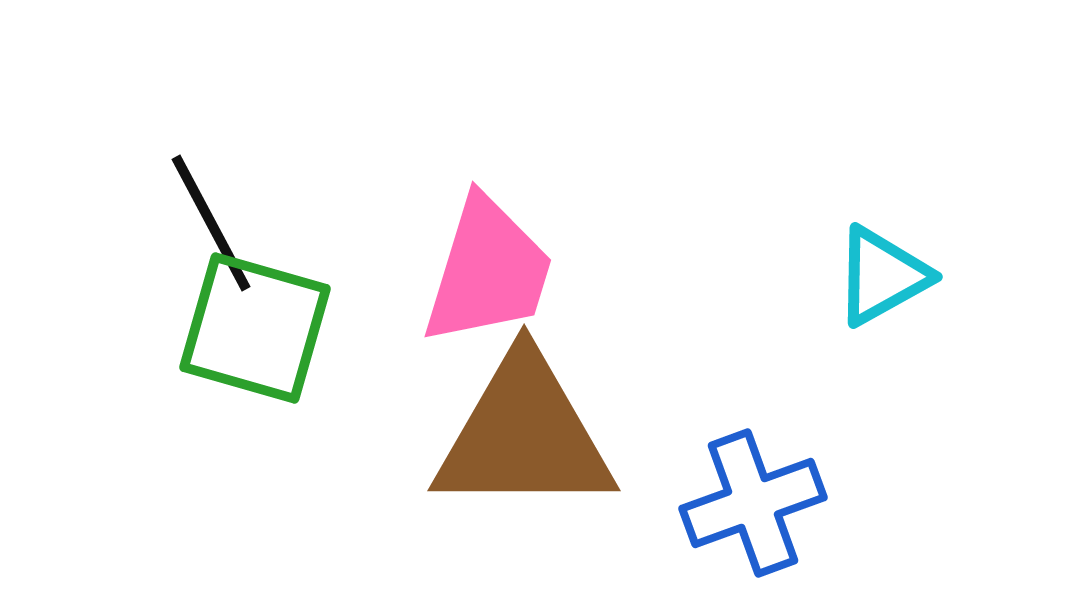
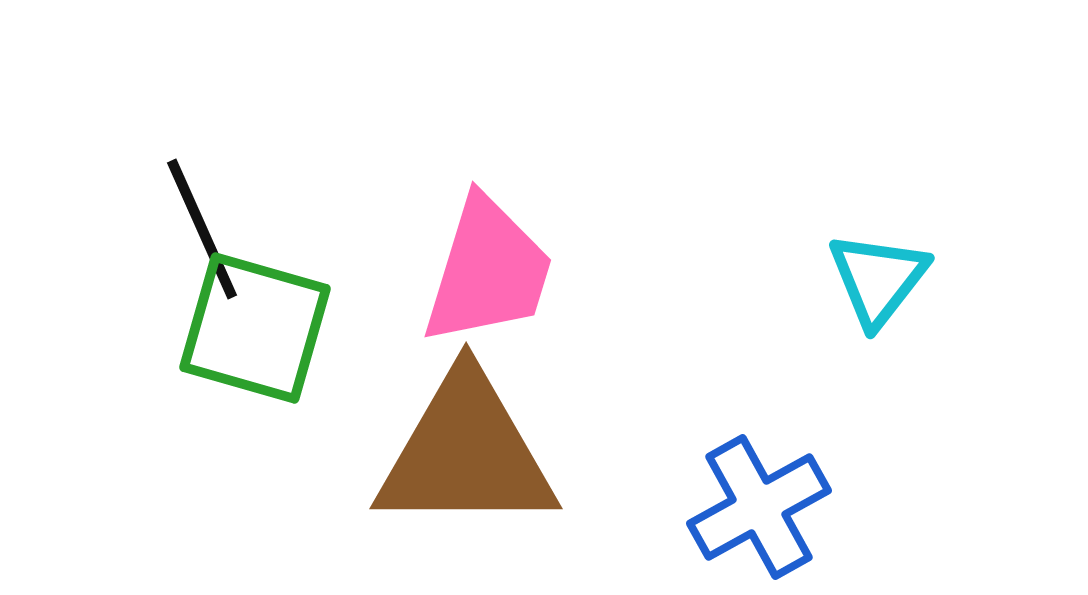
black line: moved 9 px left, 6 px down; rotated 4 degrees clockwise
cyan triangle: moved 4 px left, 3 px down; rotated 23 degrees counterclockwise
brown triangle: moved 58 px left, 18 px down
blue cross: moved 6 px right, 4 px down; rotated 9 degrees counterclockwise
